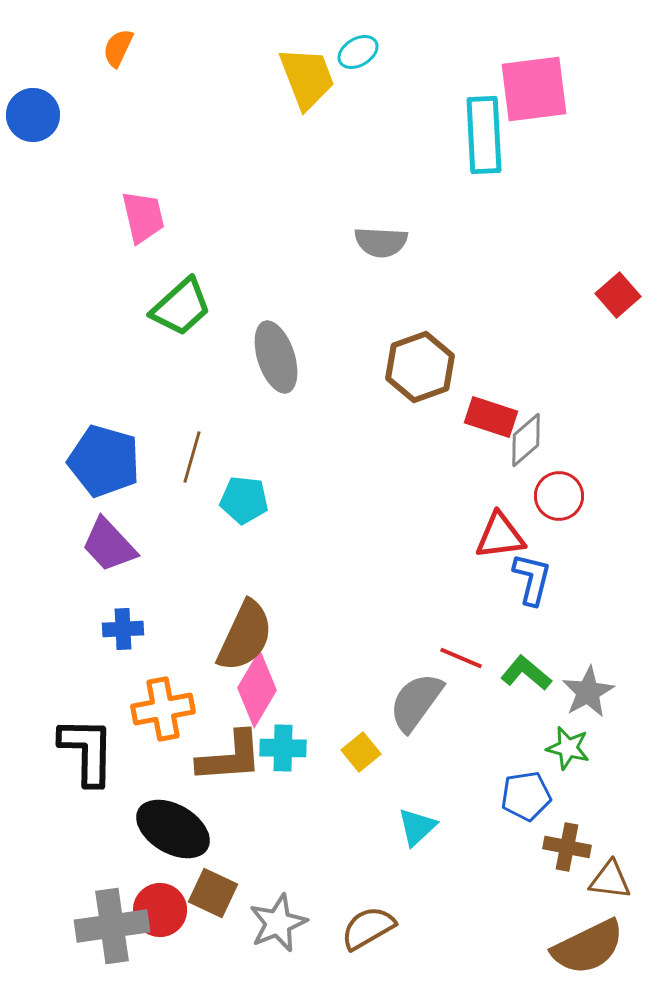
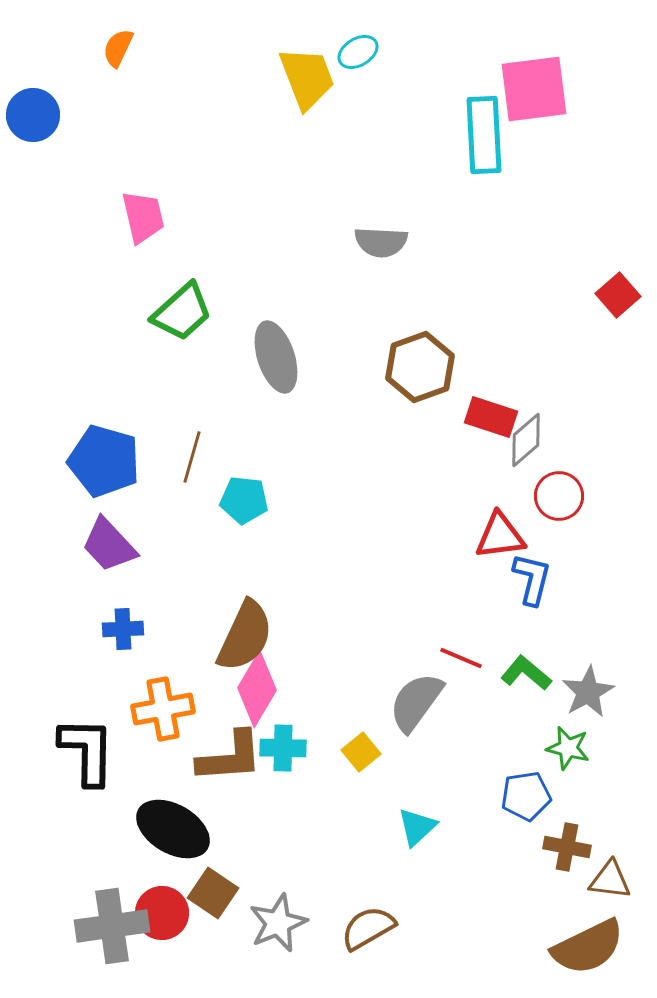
green trapezoid at (181, 307): moved 1 px right, 5 px down
brown square at (213, 893): rotated 9 degrees clockwise
red circle at (160, 910): moved 2 px right, 3 px down
